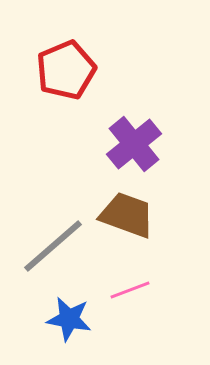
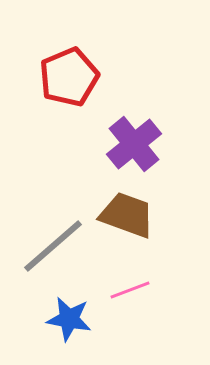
red pentagon: moved 3 px right, 7 px down
